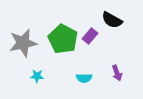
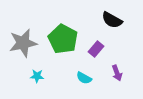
purple rectangle: moved 6 px right, 13 px down
cyan semicircle: rotated 28 degrees clockwise
